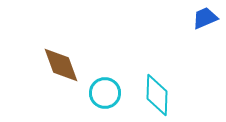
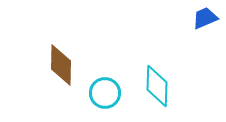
brown diamond: rotated 21 degrees clockwise
cyan diamond: moved 9 px up
